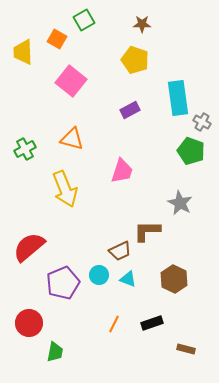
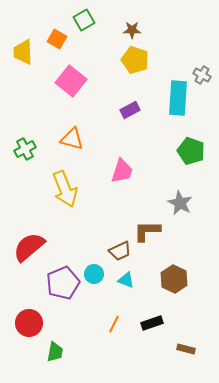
brown star: moved 10 px left, 6 px down
cyan rectangle: rotated 12 degrees clockwise
gray cross: moved 47 px up
cyan circle: moved 5 px left, 1 px up
cyan triangle: moved 2 px left, 1 px down
